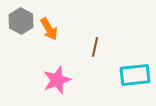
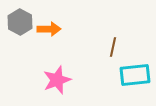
gray hexagon: moved 1 px left, 1 px down
orange arrow: rotated 60 degrees counterclockwise
brown line: moved 18 px right
